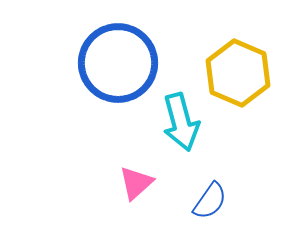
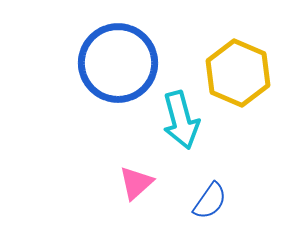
cyan arrow: moved 2 px up
